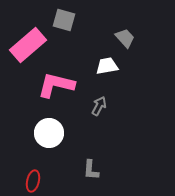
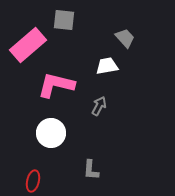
gray square: rotated 10 degrees counterclockwise
white circle: moved 2 px right
